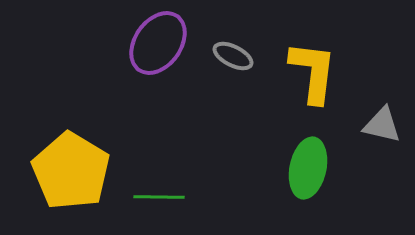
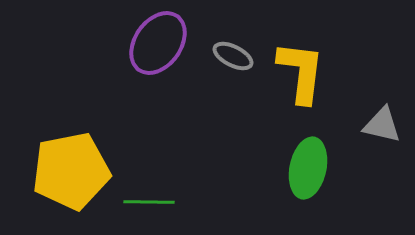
yellow L-shape: moved 12 px left
yellow pentagon: rotated 30 degrees clockwise
green line: moved 10 px left, 5 px down
